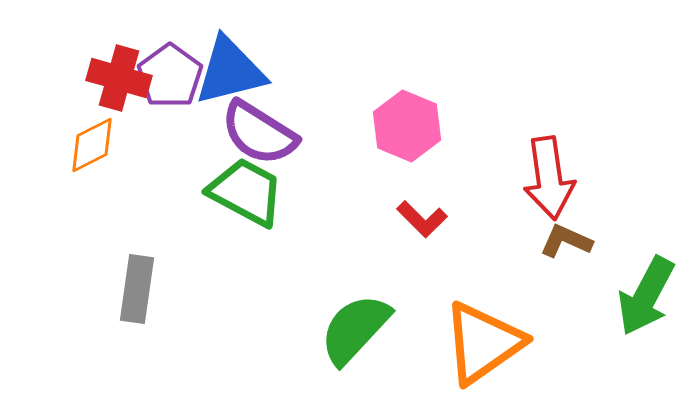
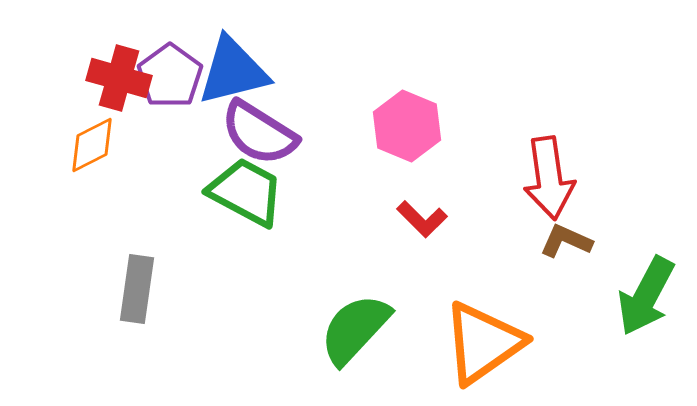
blue triangle: moved 3 px right
